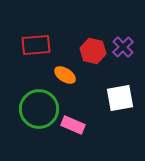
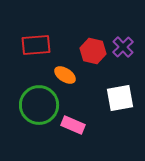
green circle: moved 4 px up
